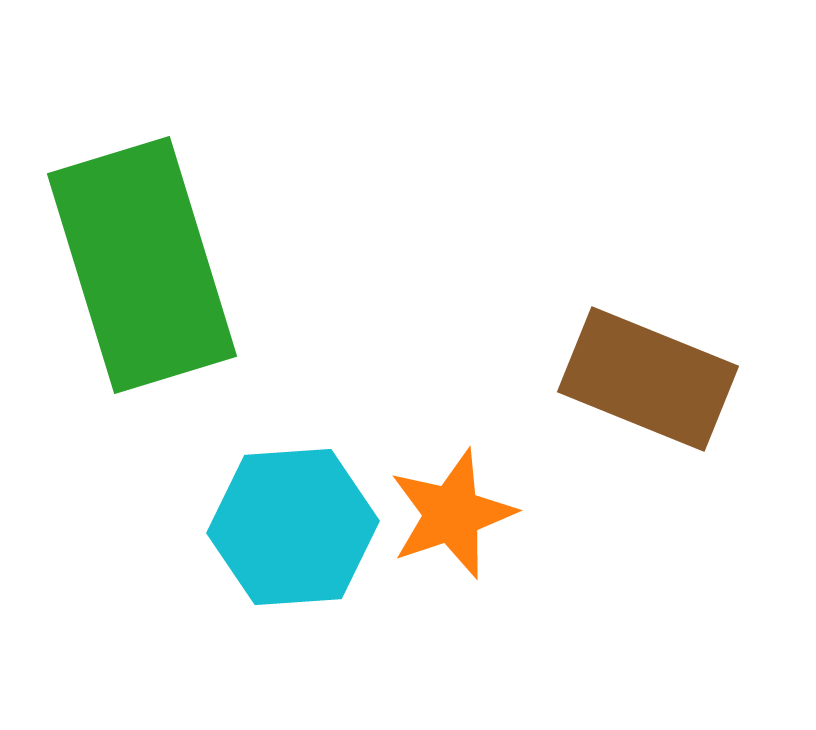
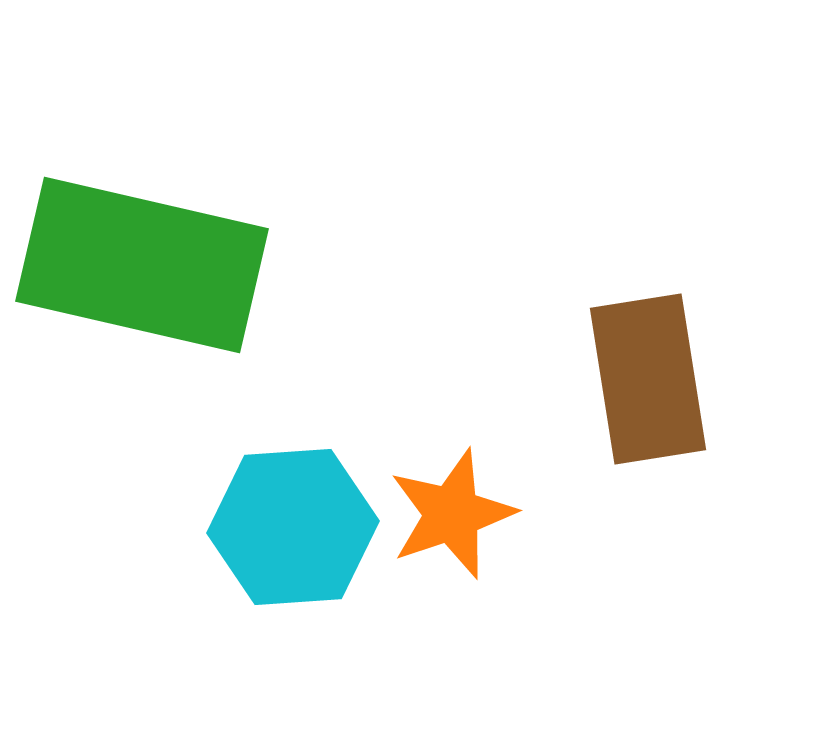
green rectangle: rotated 60 degrees counterclockwise
brown rectangle: rotated 59 degrees clockwise
